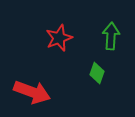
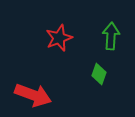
green diamond: moved 2 px right, 1 px down
red arrow: moved 1 px right, 3 px down
